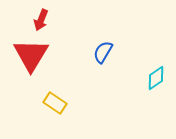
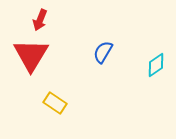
red arrow: moved 1 px left
cyan diamond: moved 13 px up
